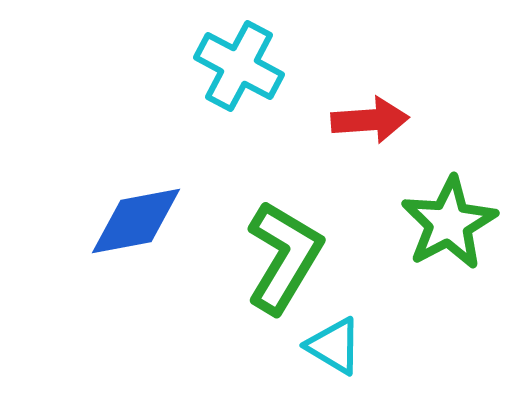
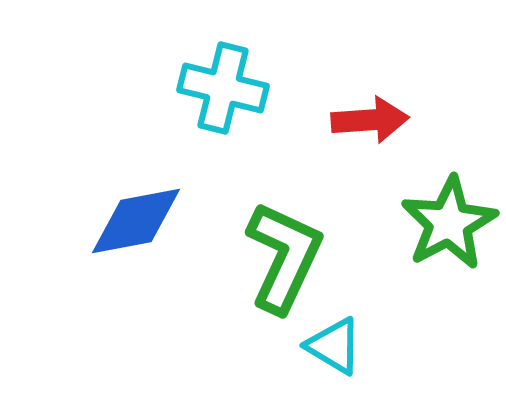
cyan cross: moved 16 px left, 22 px down; rotated 14 degrees counterclockwise
green L-shape: rotated 6 degrees counterclockwise
